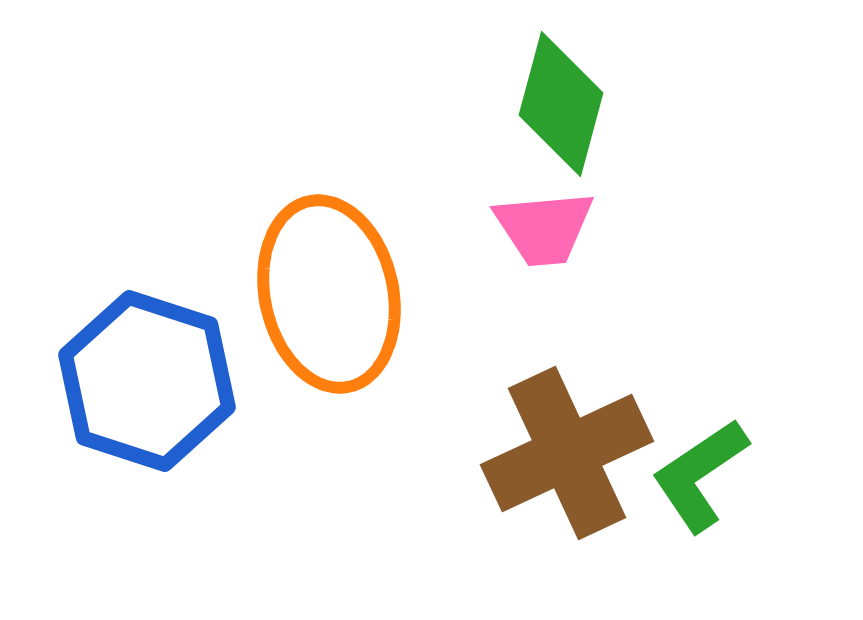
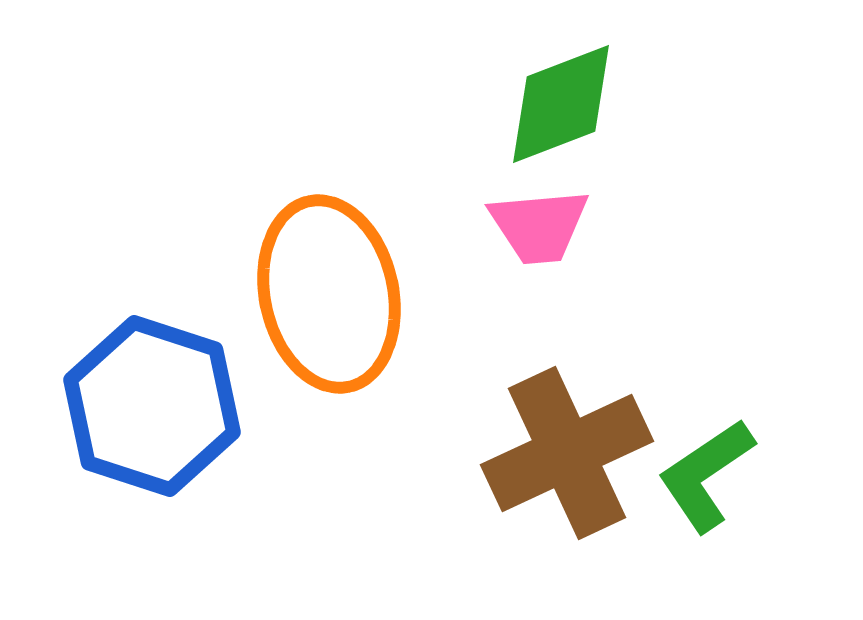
green diamond: rotated 54 degrees clockwise
pink trapezoid: moved 5 px left, 2 px up
blue hexagon: moved 5 px right, 25 px down
green L-shape: moved 6 px right
